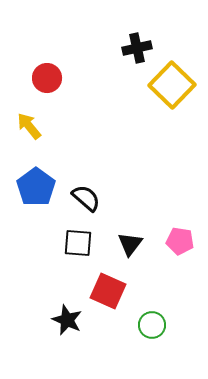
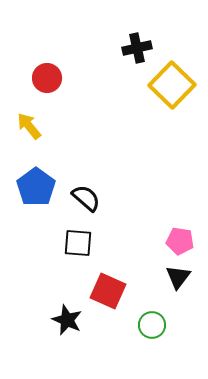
black triangle: moved 48 px right, 33 px down
